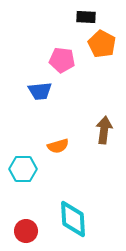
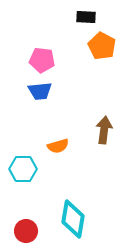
orange pentagon: moved 2 px down
pink pentagon: moved 20 px left
cyan diamond: rotated 12 degrees clockwise
